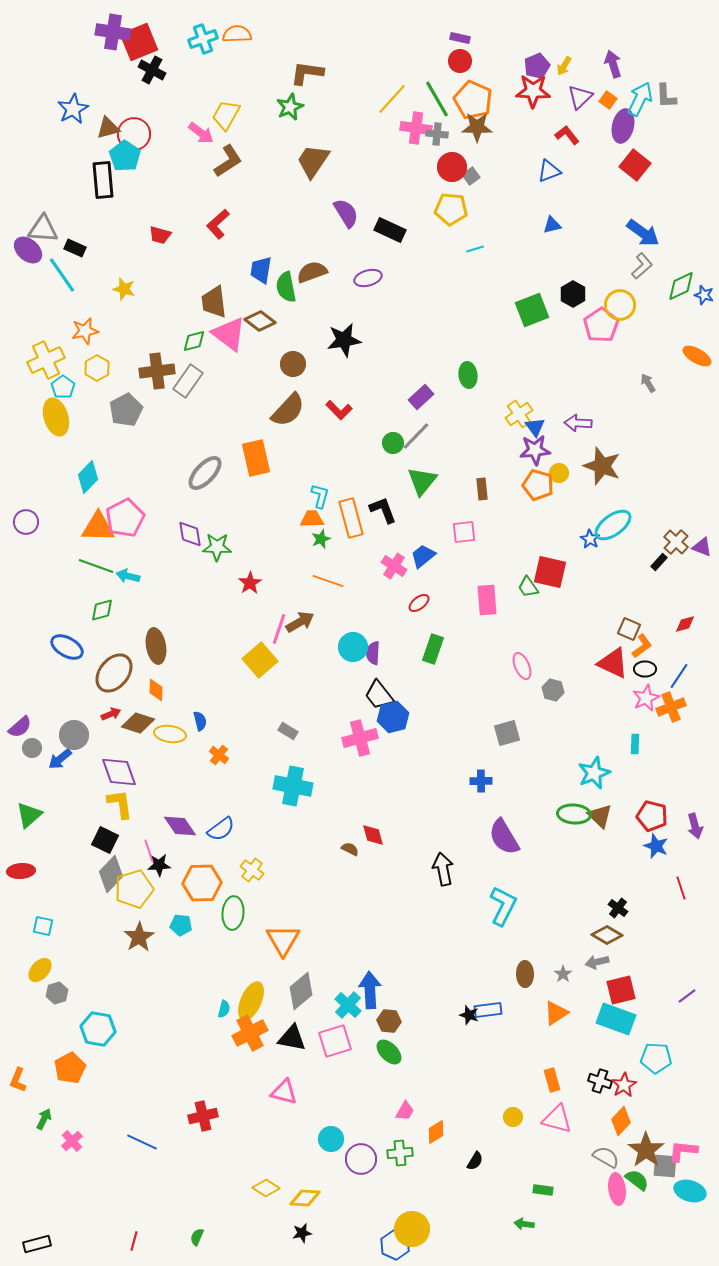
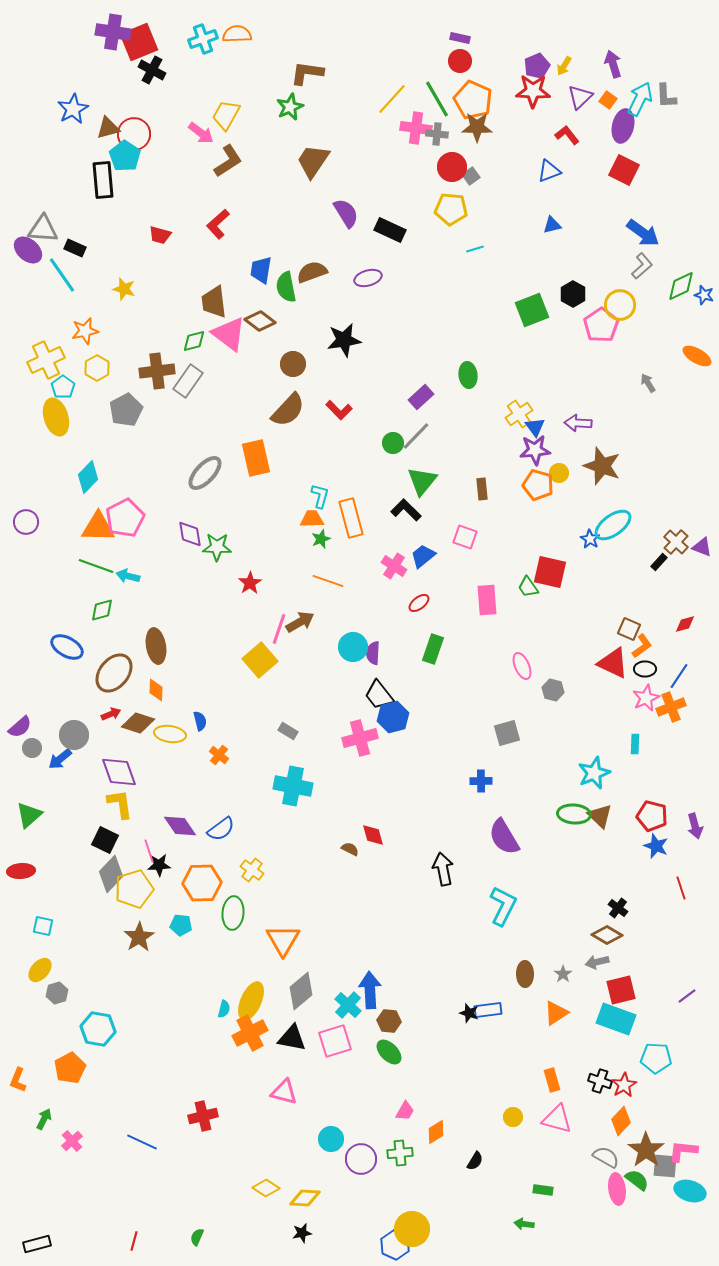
red square at (635, 165): moved 11 px left, 5 px down; rotated 12 degrees counterclockwise
black L-shape at (383, 510): moved 23 px right; rotated 24 degrees counterclockwise
pink square at (464, 532): moved 1 px right, 5 px down; rotated 25 degrees clockwise
black star at (469, 1015): moved 2 px up
